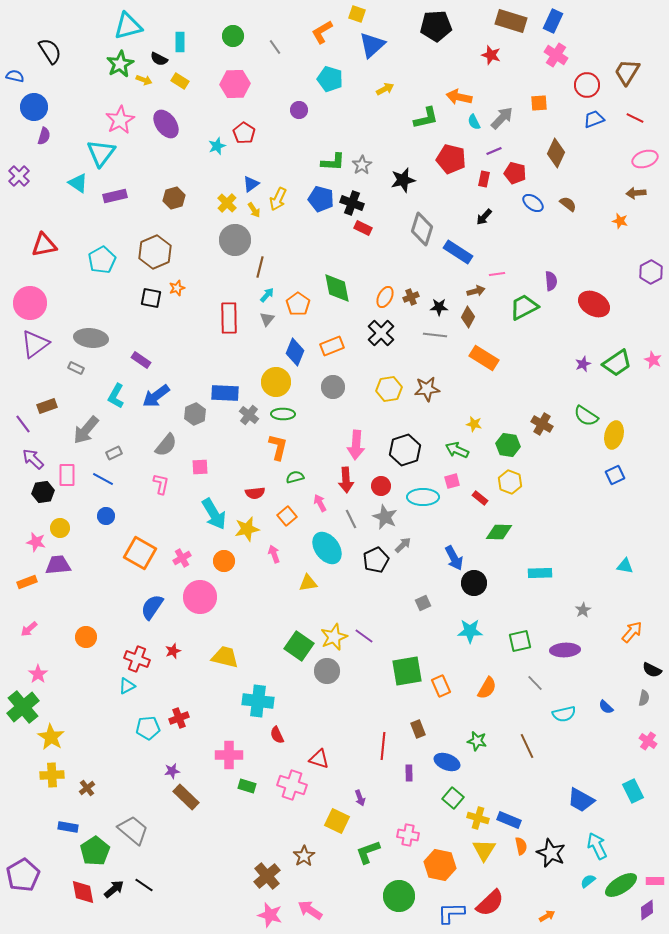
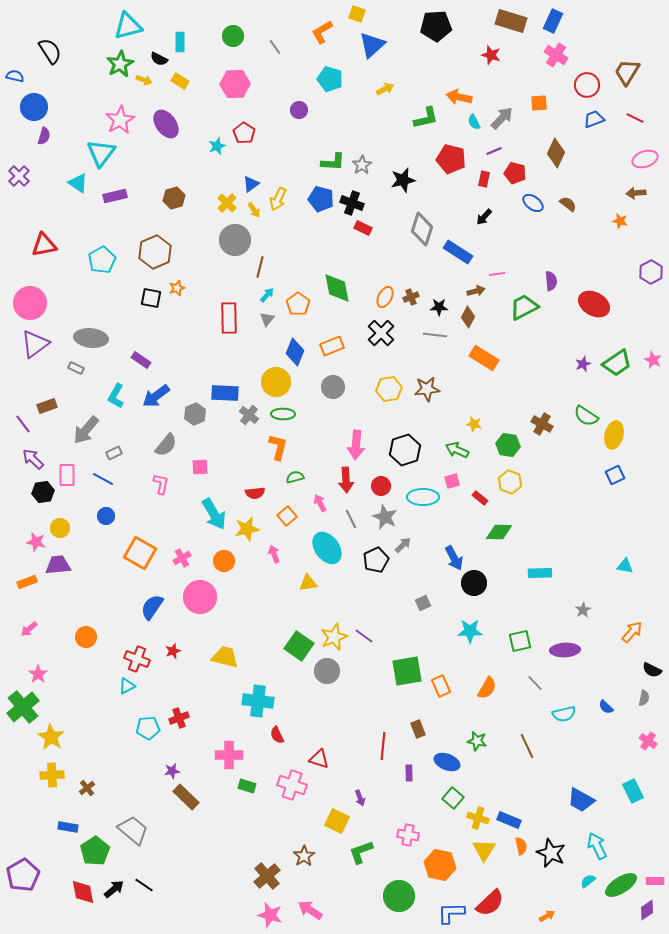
green L-shape at (368, 852): moved 7 px left
